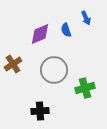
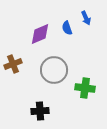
blue semicircle: moved 1 px right, 2 px up
brown cross: rotated 12 degrees clockwise
green cross: rotated 24 degrees clockwise
